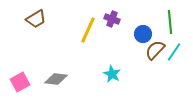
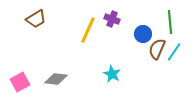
brown semicircle: moved 2 px right, 1 px up; rotated 20 degrees counterclockwise
